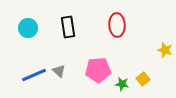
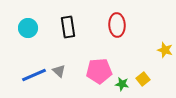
pink pentagon: moved 1 px right, 1 px down
